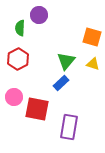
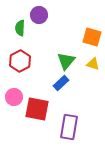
red hexagon: moved 2 px right, 2 px down
